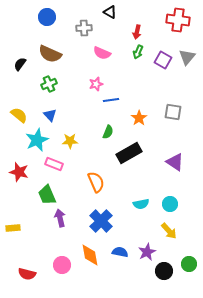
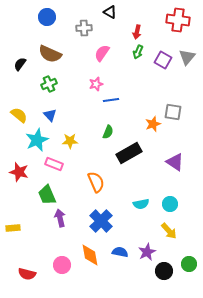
pink semicircle: rotated 102 degrees clockwise
orange star: moved 14 px right, 6 px down; rotated 14 degrees clockwise
